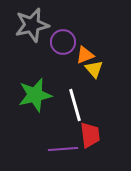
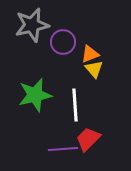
orange triangle: moved 5 px right, 1 px up
white line: rotated 12 degrees clockwise
red trapezoid: moved 2 px left, 4 px down; rotated 128 degrees counterclockwise
